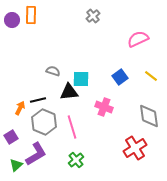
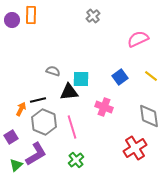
orange arrow: moved 1 px right, 1 px down
